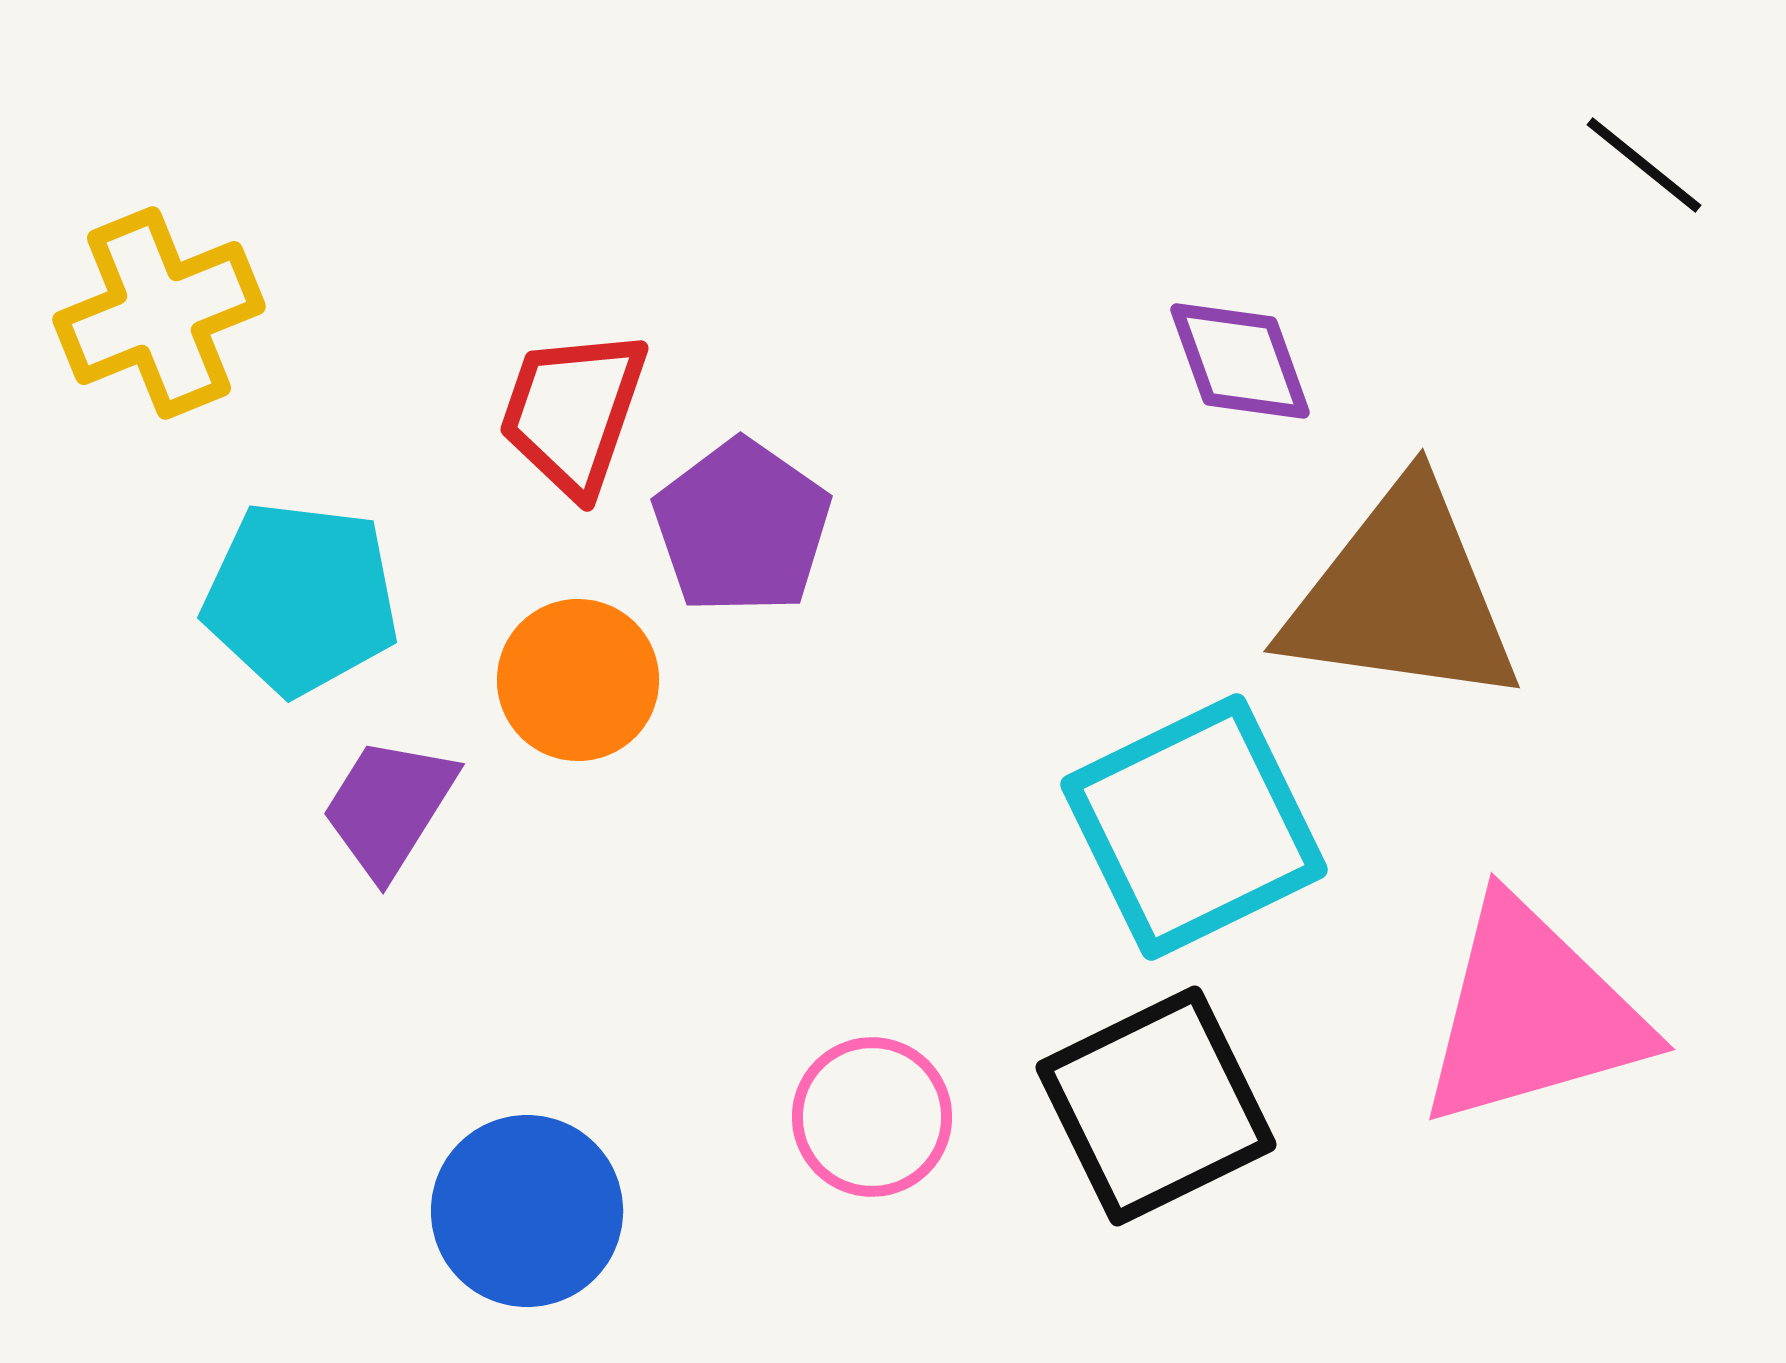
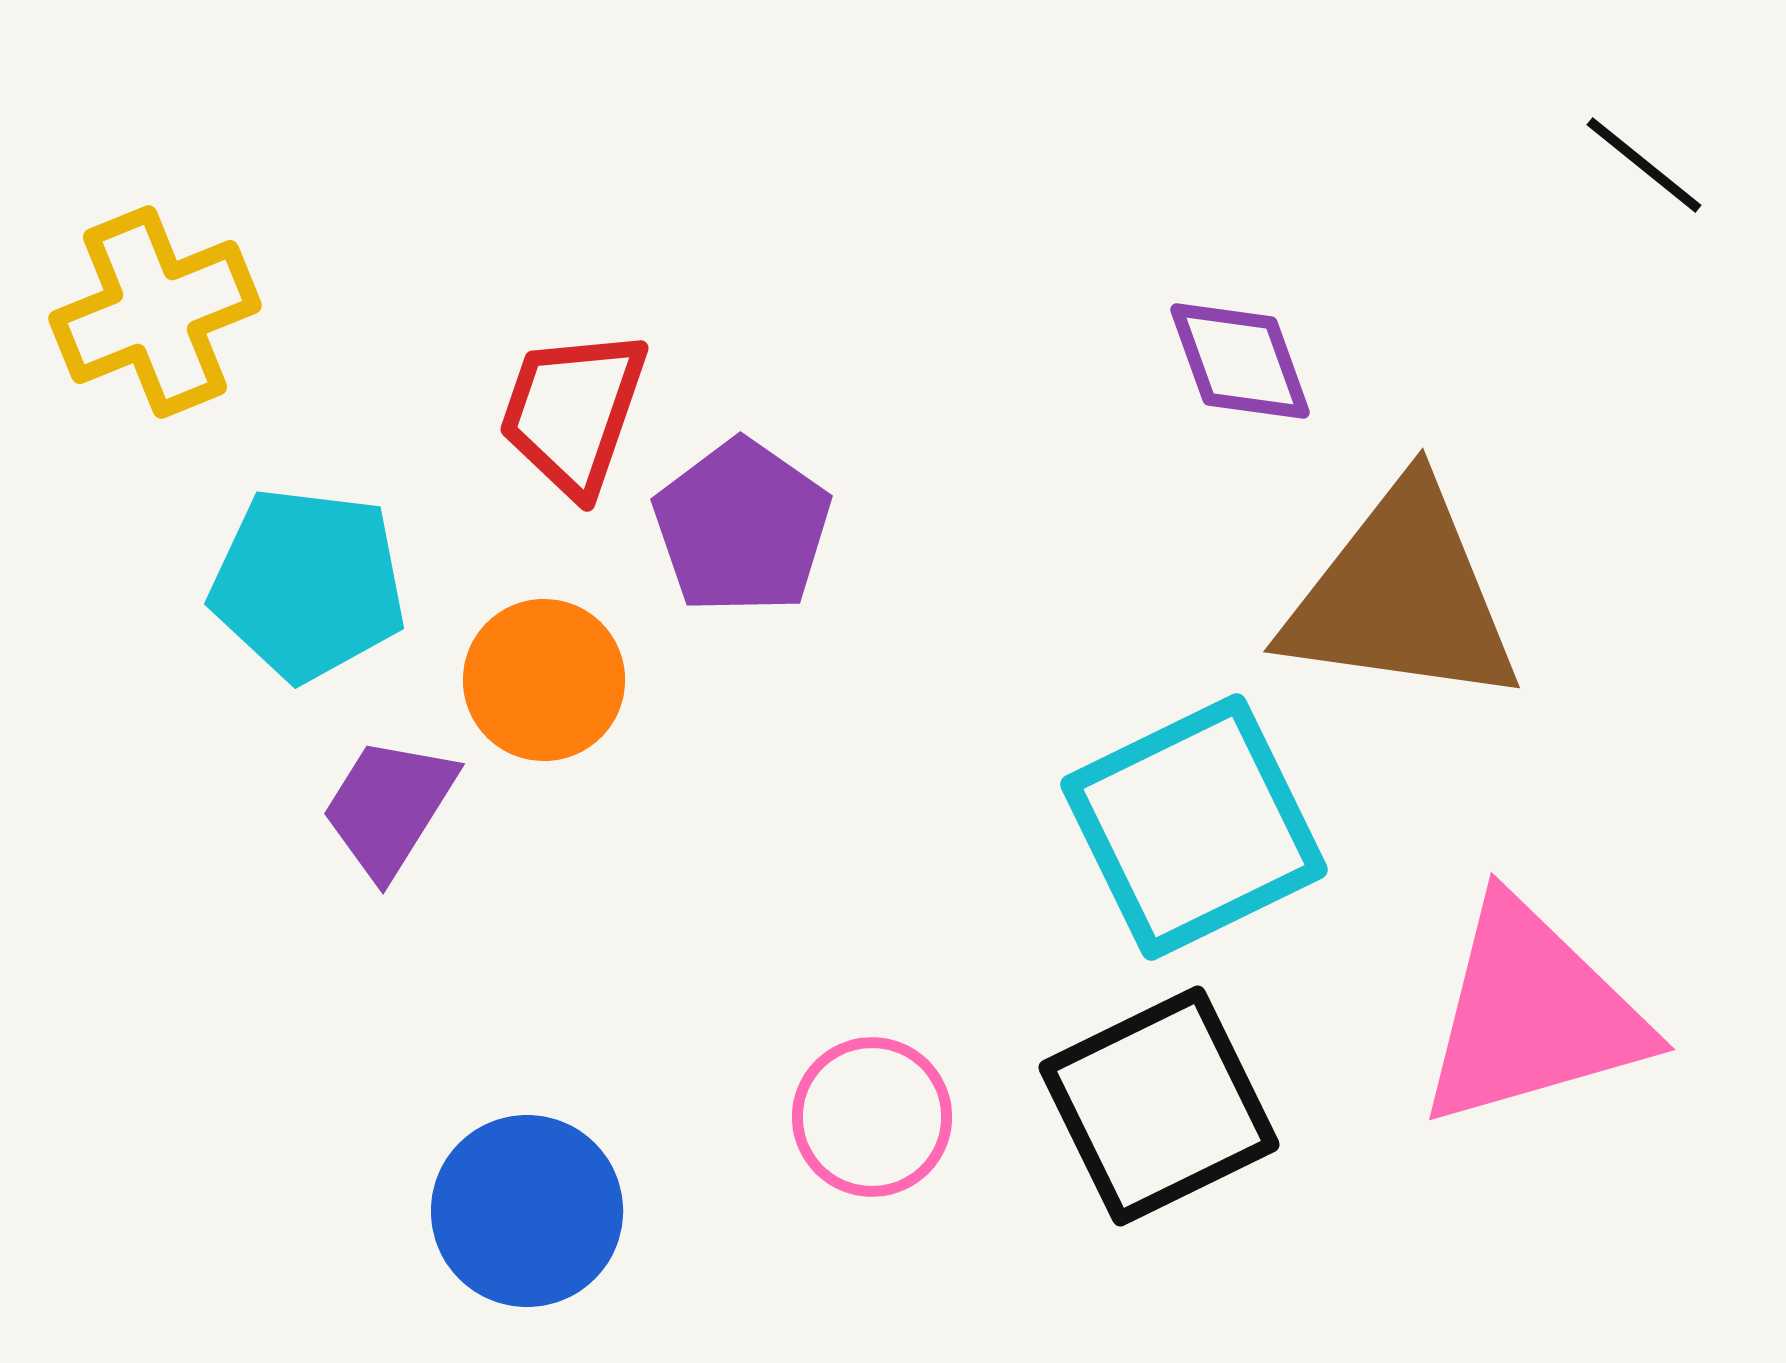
yellow cross: moved 4 px left, 1 px up
cyan pentagon: moved 7 px right, 14 px up
orange circle: moved 34 px left
black square: moved 3 px right
